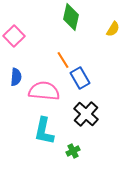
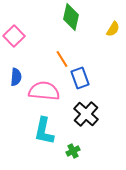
orange line: moved 1 px left, 1 px up
blue rectangle: rotated 10 degrees clockwise
